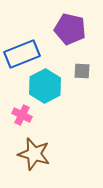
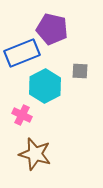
purple pentagon: moved 18 px left
blue rectangle: moved 1 px up
gray square: moved 2 px left
brown star: moved 1 px right
